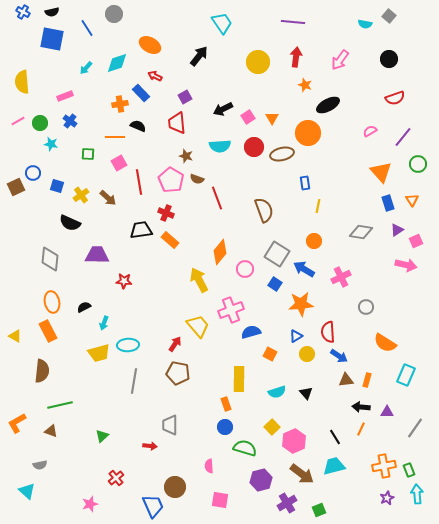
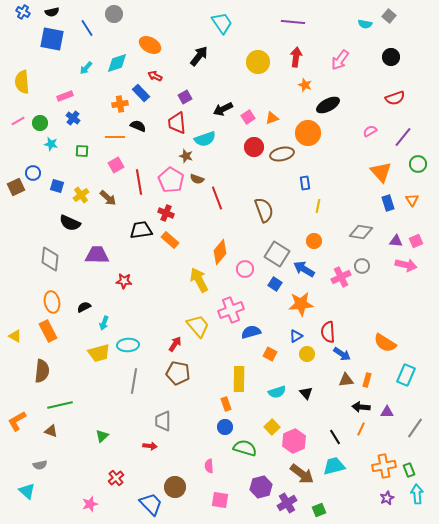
black circle at (389, 59): moved 2 px right, 2 px up
orange triangle at (272, 118): rotated 40 degrees clockwise
blue cross at (70, 121): moved 3 px right, 3 px up
cyan semicircle at (220, 146): moved 15 px left, 7 px up; rotated 15 degrees counterclockwise
green square at (88, 154): moved 6 px left, 3 px up
pink square at (119, 163): moved 3 px left, 2 px down
purple triangle at (397, 230): moved 1 px left, 11 px down; rotated 40 degrees clockwise
gray circle at (366, 307): moved 4 px left, 41 px up
blue arrow at (339, 356): moved 3 px right, 2 px up
orange L-shape at (17, 423): moved 2 px up
gray trapezoid at (170, 425): moved 7 px left, 4 px up
purple hexagon at (261, 480): moved 7 px down
blue trapezoid at (153, 506): moved 2 px left, 2 px up; rotated 20 degrees counterclockwise
